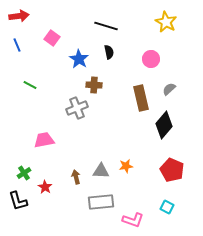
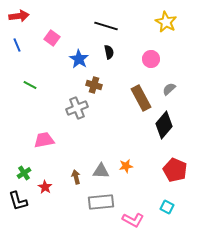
brown cross: rotated 14 degrees clockwise
brown rectangle: rotated 15 degrees counterclockwise
red pentagon: moved 3 px right
pink L-shape: rotated 10 degrees clockwise
